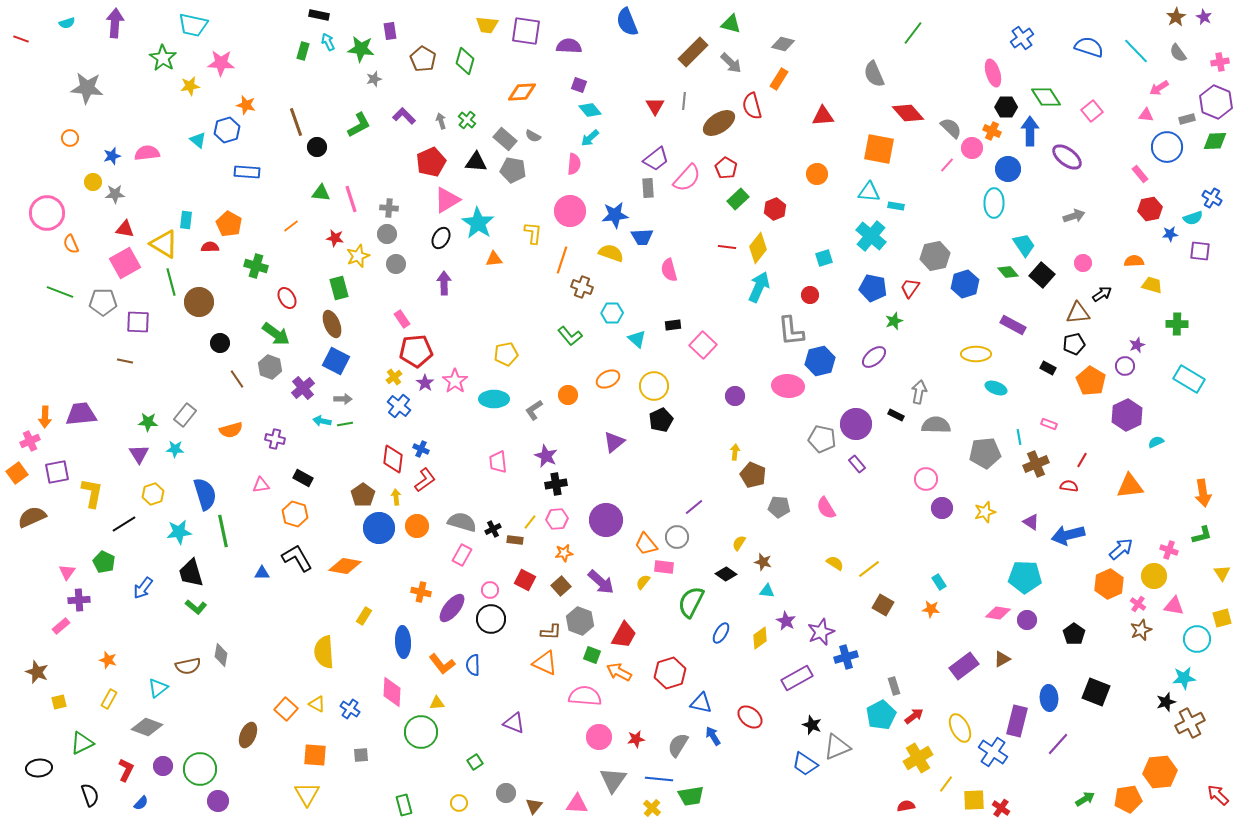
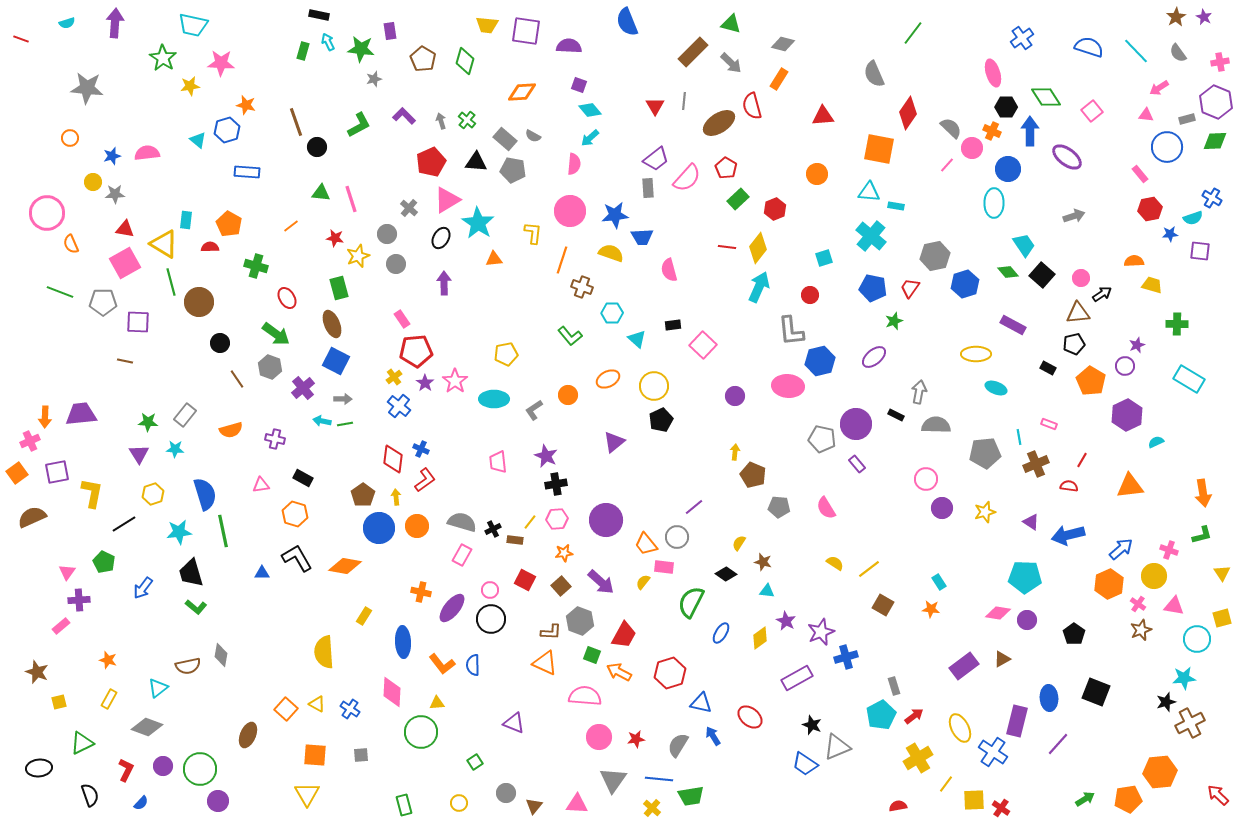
red diamond at (908, 113): rotated 76 degrees clockwise
gray cross at (389, 208): moved 20 px right; rotated 36 degrees clockwise
pink circle at (1083, 263): moved 2 px left, 15 px down
red semicircle at (906, 806): moved 8 px left
